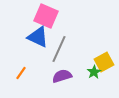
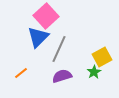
pink square: rotated 25 degrees clockwise
blue triangle: rotated 50 degrees clockwise
yellow square: moved 2 px left, 5 px up
orange line: rotated 16 degrees clockwise
